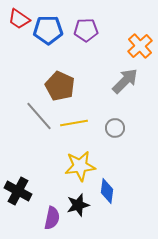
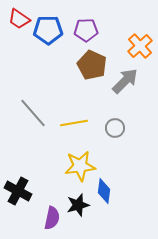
brown pentagon: moved 32 px right, 21 px up
gray line: moved 6 px left, 3 px up
blue diamond: moved 3 px left
